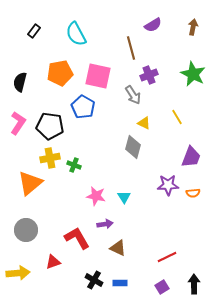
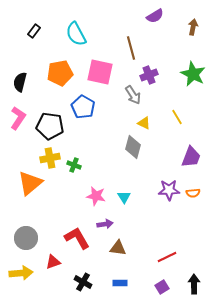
purple semicircle: moved 2 px right, 9 px up
pink square: moved 2 px right, 4 px up
pink L-shape: moved 5 px up
purple star: moved 1 px right, 5 px down
gray circle: moved 8 px down
brown triangle: rotated 18 degrees counterclockwise
yellow arrow: moved 3 px right
black cross: moved 11 px left, 2 px down
